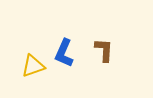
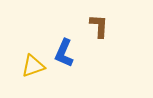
brown L-shape: moved 5 px left, 24 px up
